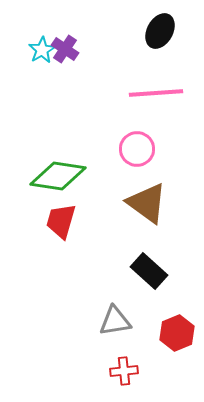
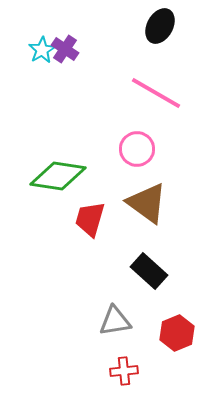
black ellipse: moved 5 px up
pink line: rotated 34 degrees clockwise
red trapezoid: moved 29 px right, 2 px up
